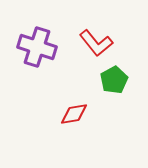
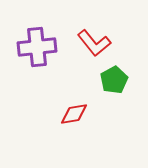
red L-shape: moved 2 px left
purple cross: rotated 24 degrees counterclockwise
